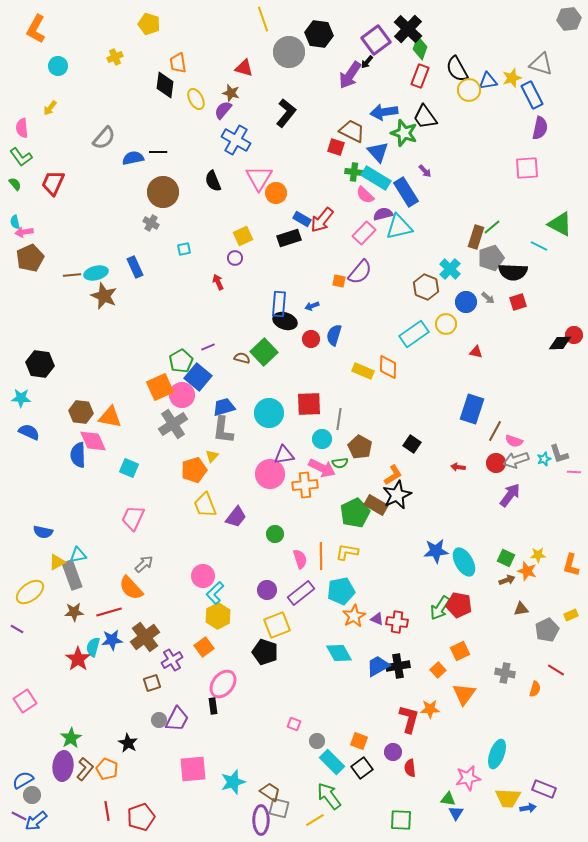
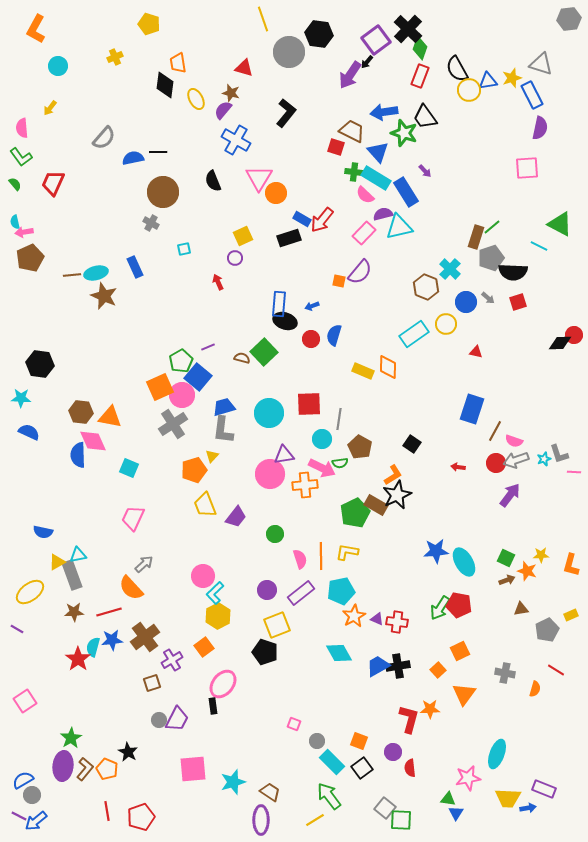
yellow star at (538, 555): moved 3 px right
black star at (128, 743): moved 9 px down
gray square at (279, 808): moved 106 px right; rotated 25 degrees clockwise
